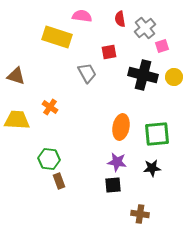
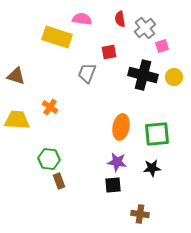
pink semicircle: moved 3 px down
gray trapezoid: rotated 130 degrees counterclockwise
